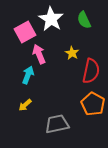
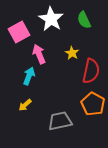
pink square: moved 6 px left
cyan arrow: moved 1 px right, 1 px down
gray trapezoid: moved 3 px right, 3 px up
